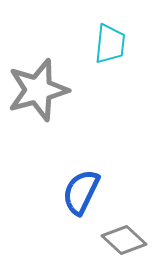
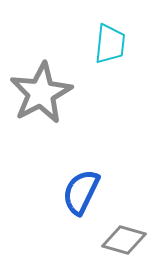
gray star: moved 3 px right, 3 px down; rotated 12 degrees counterclockwise
gray diamond: rotated 27 degrees counterclockwise
